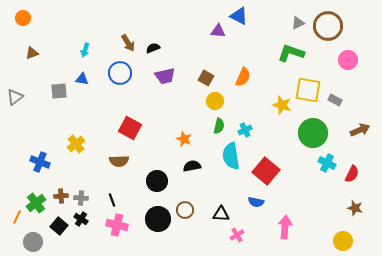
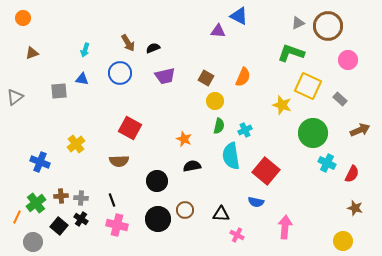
yellow square at (308, 90): moved 4 px up; rotated 16 degrees clockwise
gray rectangle at (335, 100): moved 5 px right, 1 px up; rotated 16 degrees clockwise
pink cross at (237, 235): rotated 32 degrees counterclockwise
